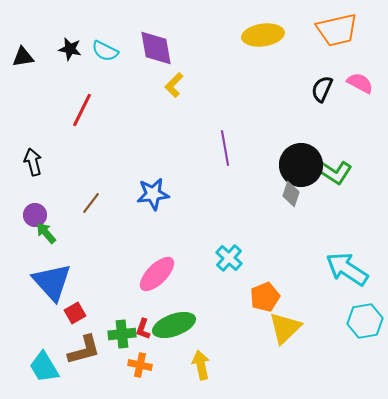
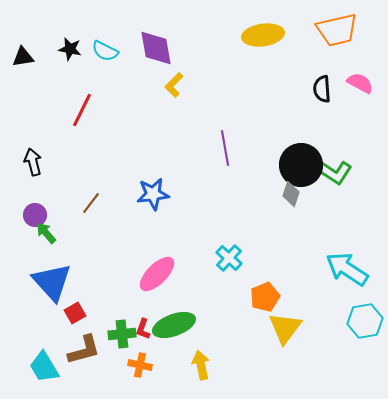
black semicircle: rotated 28 degrees counterclockwise
yellow triangle: rotated 9 degrees counterclockwise
